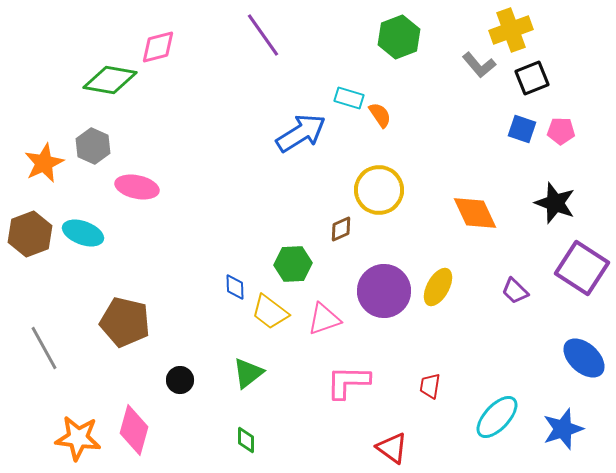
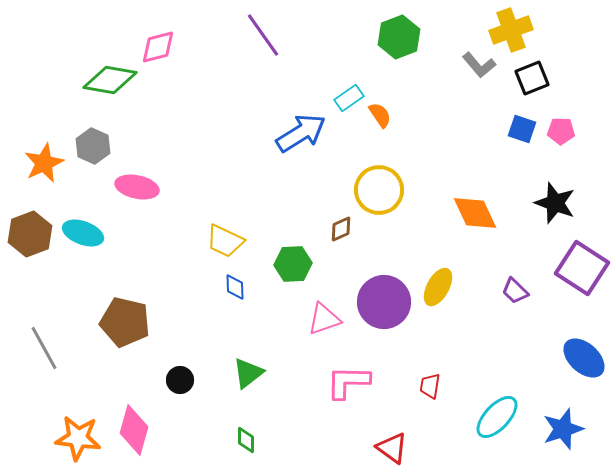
cyan rectangle at (349, 98): rotated 52 degrees counterclockwise
purple circle at (384, 291): moved 11 px down
yellow trapezoid at (270, 312): moved 45 px left, 71 px up; rotated 12 degrees counterclockwise
